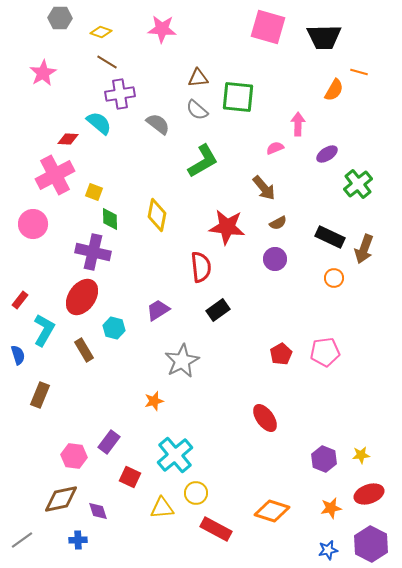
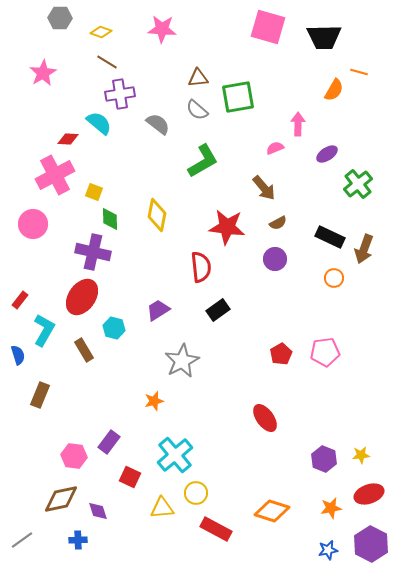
green square at (238, 97): rotated 16 degrees counterclockwise
